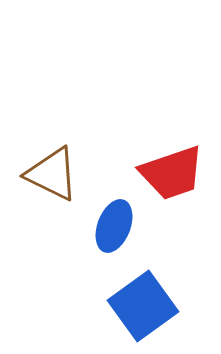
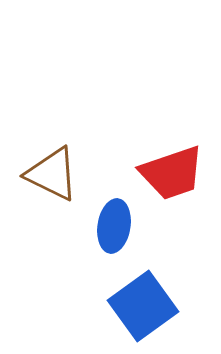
blue ellipse: rotated 12 degrees counterclockwise
